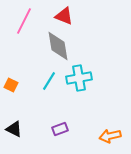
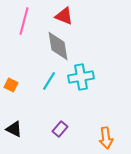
pink line: rotated 12 degrees counterclockwise
cyan cross: moved 2 px right, 1 px up
purple rectangle: rotated 28 degrees counterclockwise
orange arrow: moved 4 px left, 2 px down; rotated 85 degrees counterclockwise
